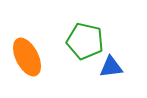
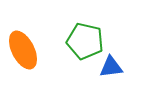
orange ellipse: moved 4 px left, 7 px up
